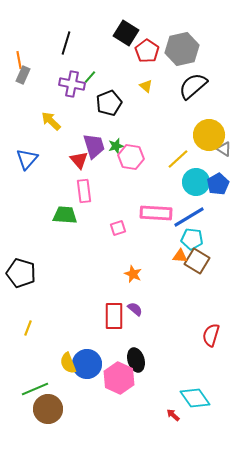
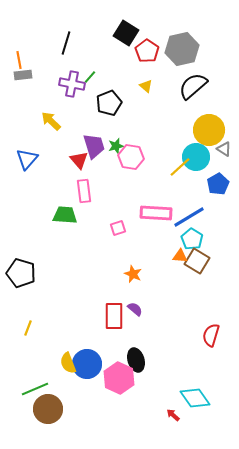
gray rectangle at (23, 75): rotated 60 degrees clockwise
yellow circle at (209, 135): moved 5 px up
yellow line at (178, 159): moved 2 px right, 8 px down
cyan circle at (196, 182): moved 25 px up
cyan pentagon at (192, 239): rotated 25 degrees clockwise
